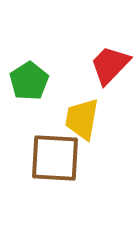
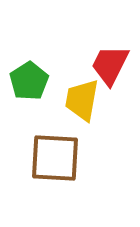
red trapezoid: rotated 18 degrees counterclockwise
yellow trapezoid: moved 19 px up
